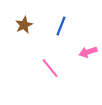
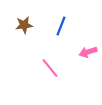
brown star: rotated 18 degrees clockwise
